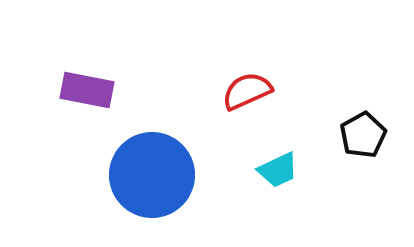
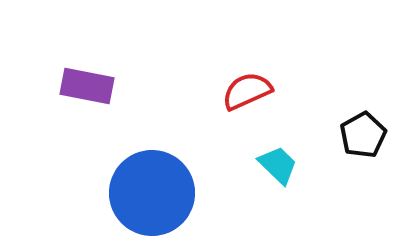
purple rectangle: moved 4 px up
cyan trapezoid: moved 5 px up; rotated 111 degrees counterclockwise
blue circle: moved 18 px down
